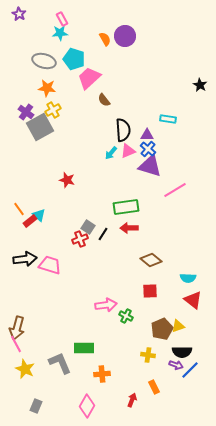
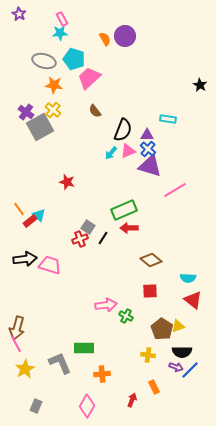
orange star at (47, 88): moved 7 px right, 3 px up
brown semicircle at (104, 100): moved 9 px left, 11 px down
yellow cross at (53, 110): rotated 21 degrees counterclockwise
black semicircle at (123, 130): rotated 25 degrees clockwise
red star at (67, 180): moved 2 px down
green rectangle at (126, 207): moved 2 px left, 3 px down; rotated 15 degrees counterclockwise
black line at (103, 234): moved 4 px down
brown pentagon at (162, 329): rotated 15 degrees counterclockwise
purple arrow at (176, 365): moved 2 px down
yellow star at (25, 369): rotated 18 degrees clockwise
